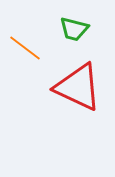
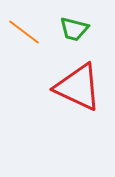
orange line: moved 1 px left, 16 px up
